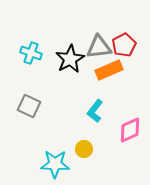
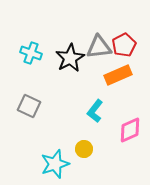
black star: moved 1 px up
orange rectangle: moved 9 px right, 5 px down
cyan star: rotated 20 degrees counterclockwise
